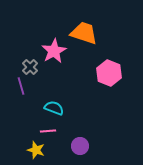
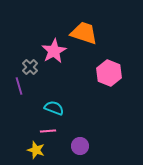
purple line: moved 2 px left
